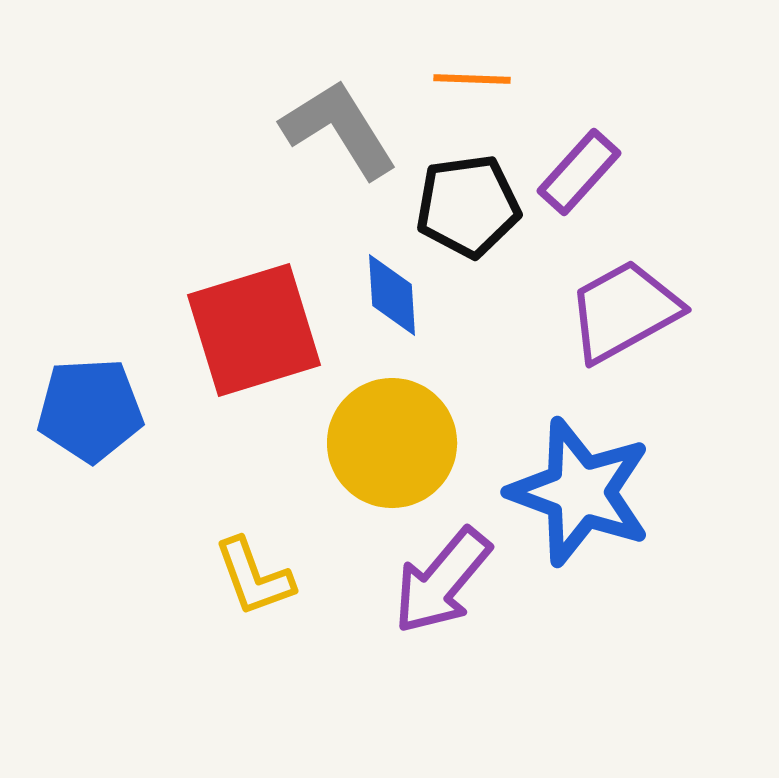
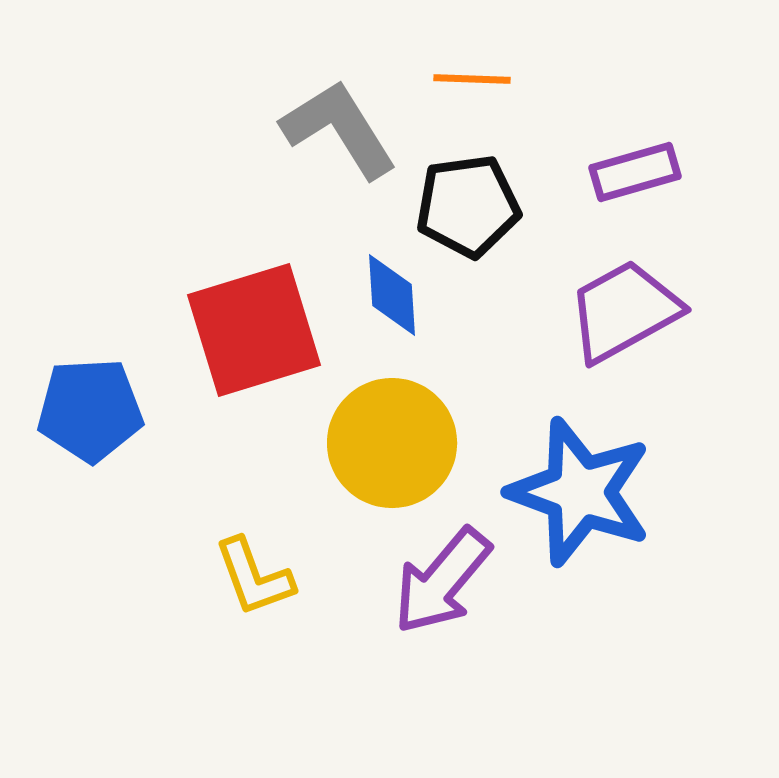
purple rectangle: moved 56 px right; rotated 32 degrees clockwise
